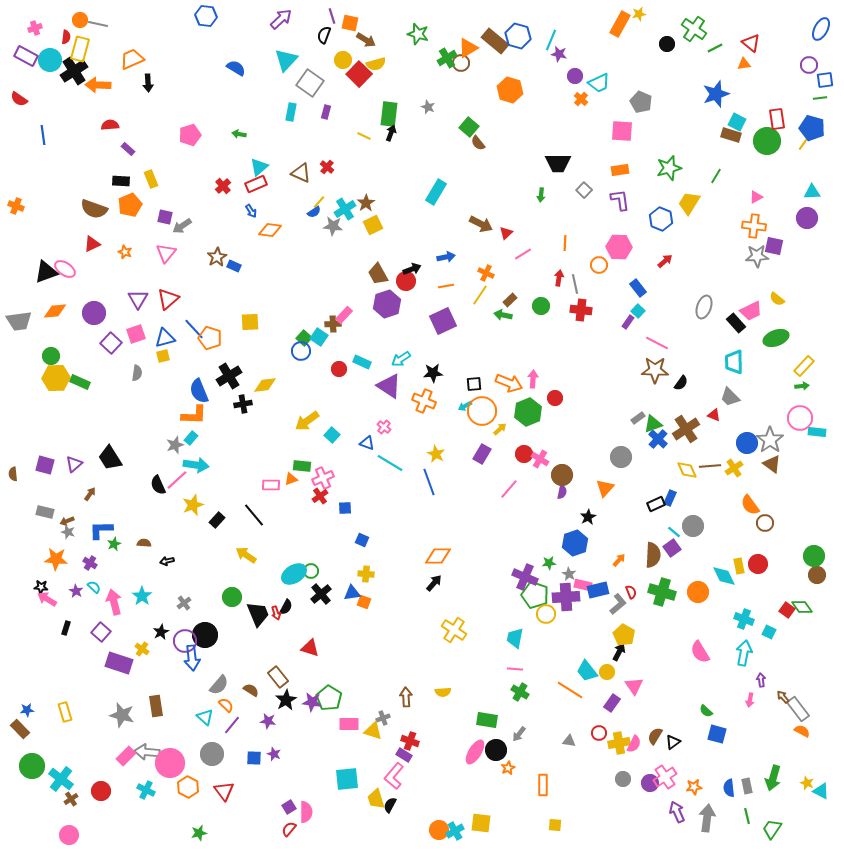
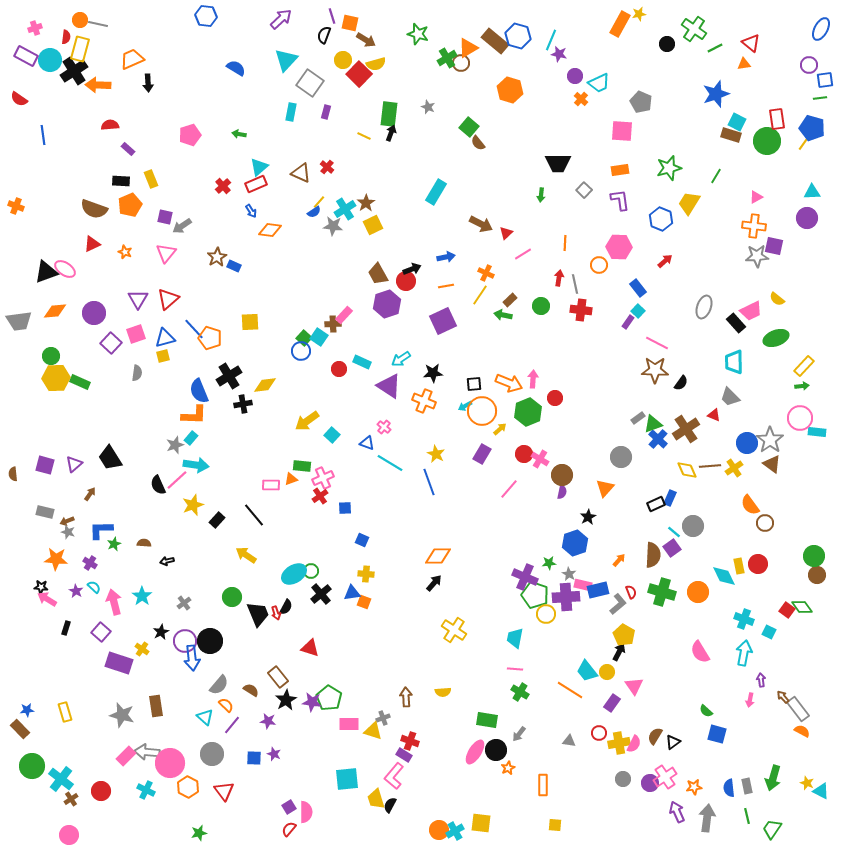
black circle at (205, 635): moved 5 px right, 6 px down
